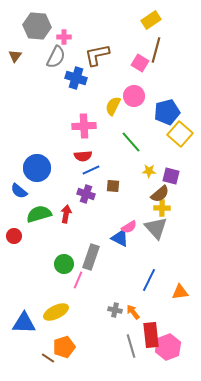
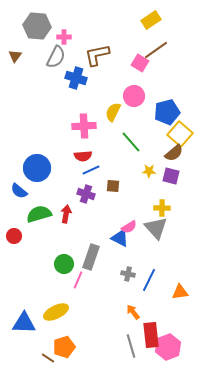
brown line at (156, 50): rotated 40 degrees clockwise
yellow semicircle at (113, 106): moved 6 px down
brown semicircle at (160, 194): moved 14 px right, 41 px up
gray cross at (115, 310): moved 13 px right, 36 px up
